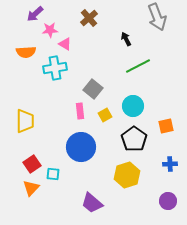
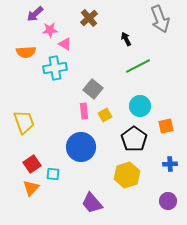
gray arrow: moved 3 px right, 2 px down
cyan circle: moved 7 px right
pink rectangle: moved 4 px right
yellow trapezoid: moved 1 px left, 1 px down; rotated 20 degrees counterclockwise
purple trapezoid: rotated 10 degrees clockwise
